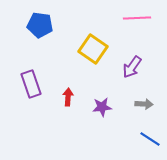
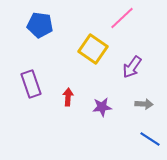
pink line: moved 15 px left; rotated 40 degrees counterclockwise
